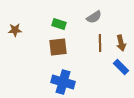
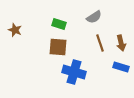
brown star: rotated 24 degrees clockwise
brown line: rotated 18 degrees counterclockwise
brown square: rotated 12 degrees clockwise
blue rectangle: rotated 28 degrees counterclockwise
blue cross: moved 11 px right, 10 px up
